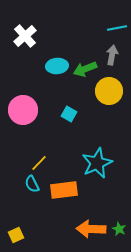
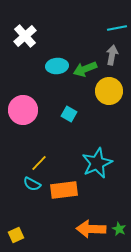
cyan semicircle: rotated 36 degrees counterclockwise
